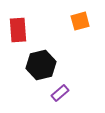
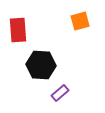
black hexagon: rotated 16 degrees clockwise
